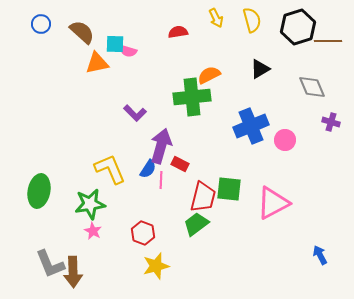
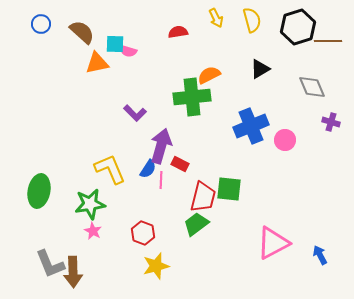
pink triangle: moved 40 px down
